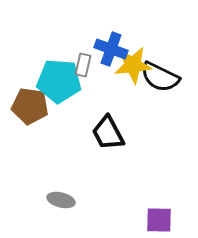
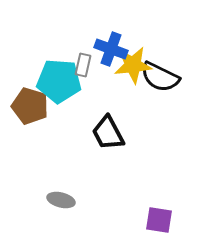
brown pentagon: rotated 9 degrees clockwise
purple square: rotated 8 degrees clockwise
